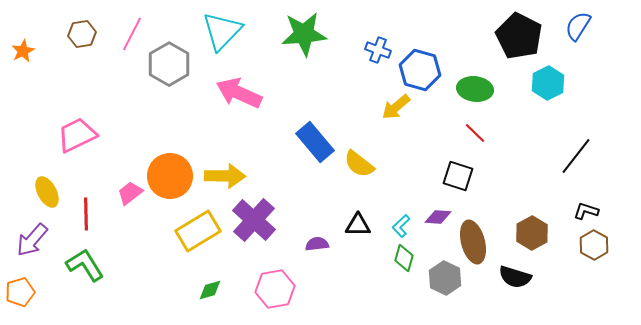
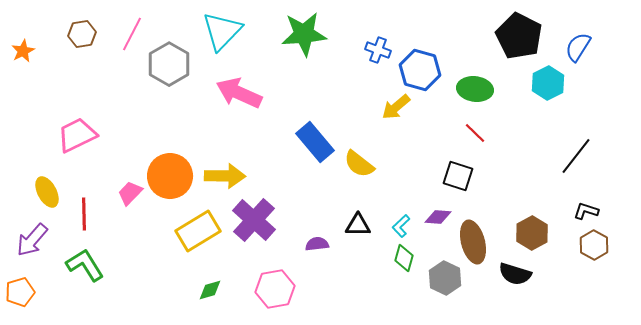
blue semicircle at (578, 26): moved 21 px down
pink trapezoid at (130, 193): rotated 8 degrees counterclockwise
red line at (86, 214): moved 2 px left
black semicircle at (515, 277): moved 3 px up
